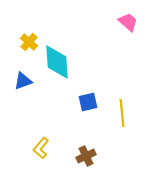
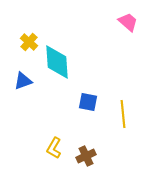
blue square: rotated 24 degrees clockwise
yellow line: moved 1 px right, 1 px down
yellow L-shape: moved 13 px right; rotated 10 degrees counterclockwise
